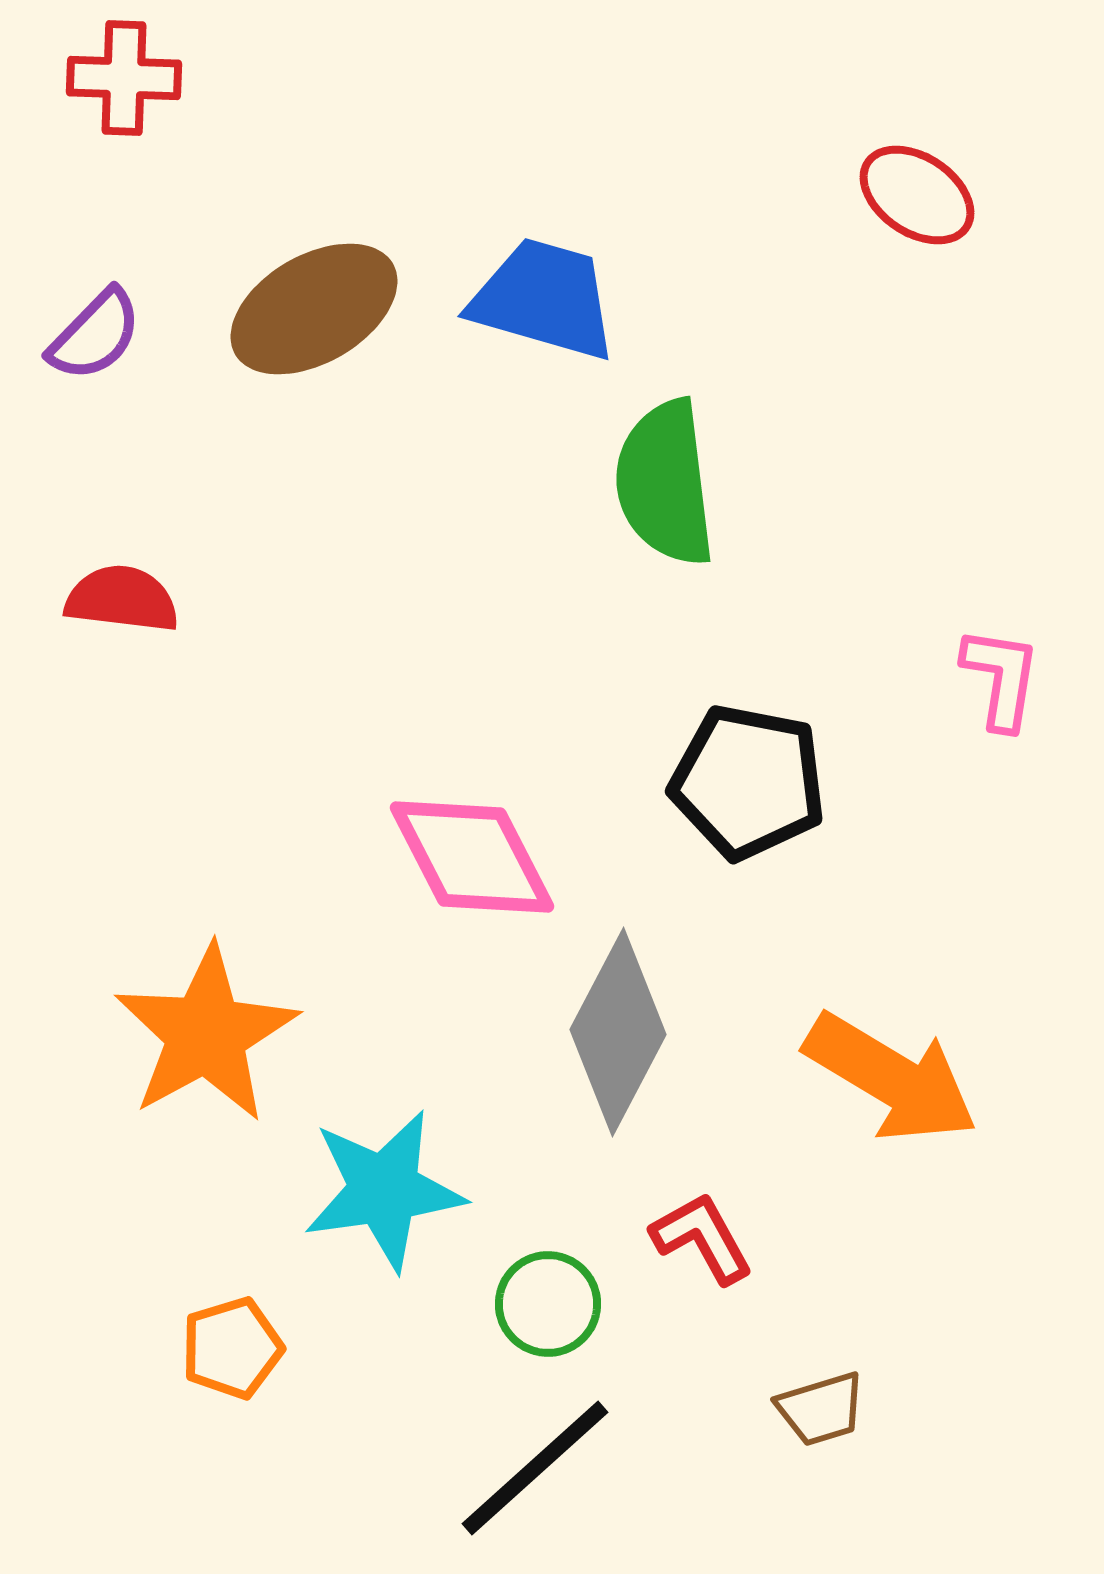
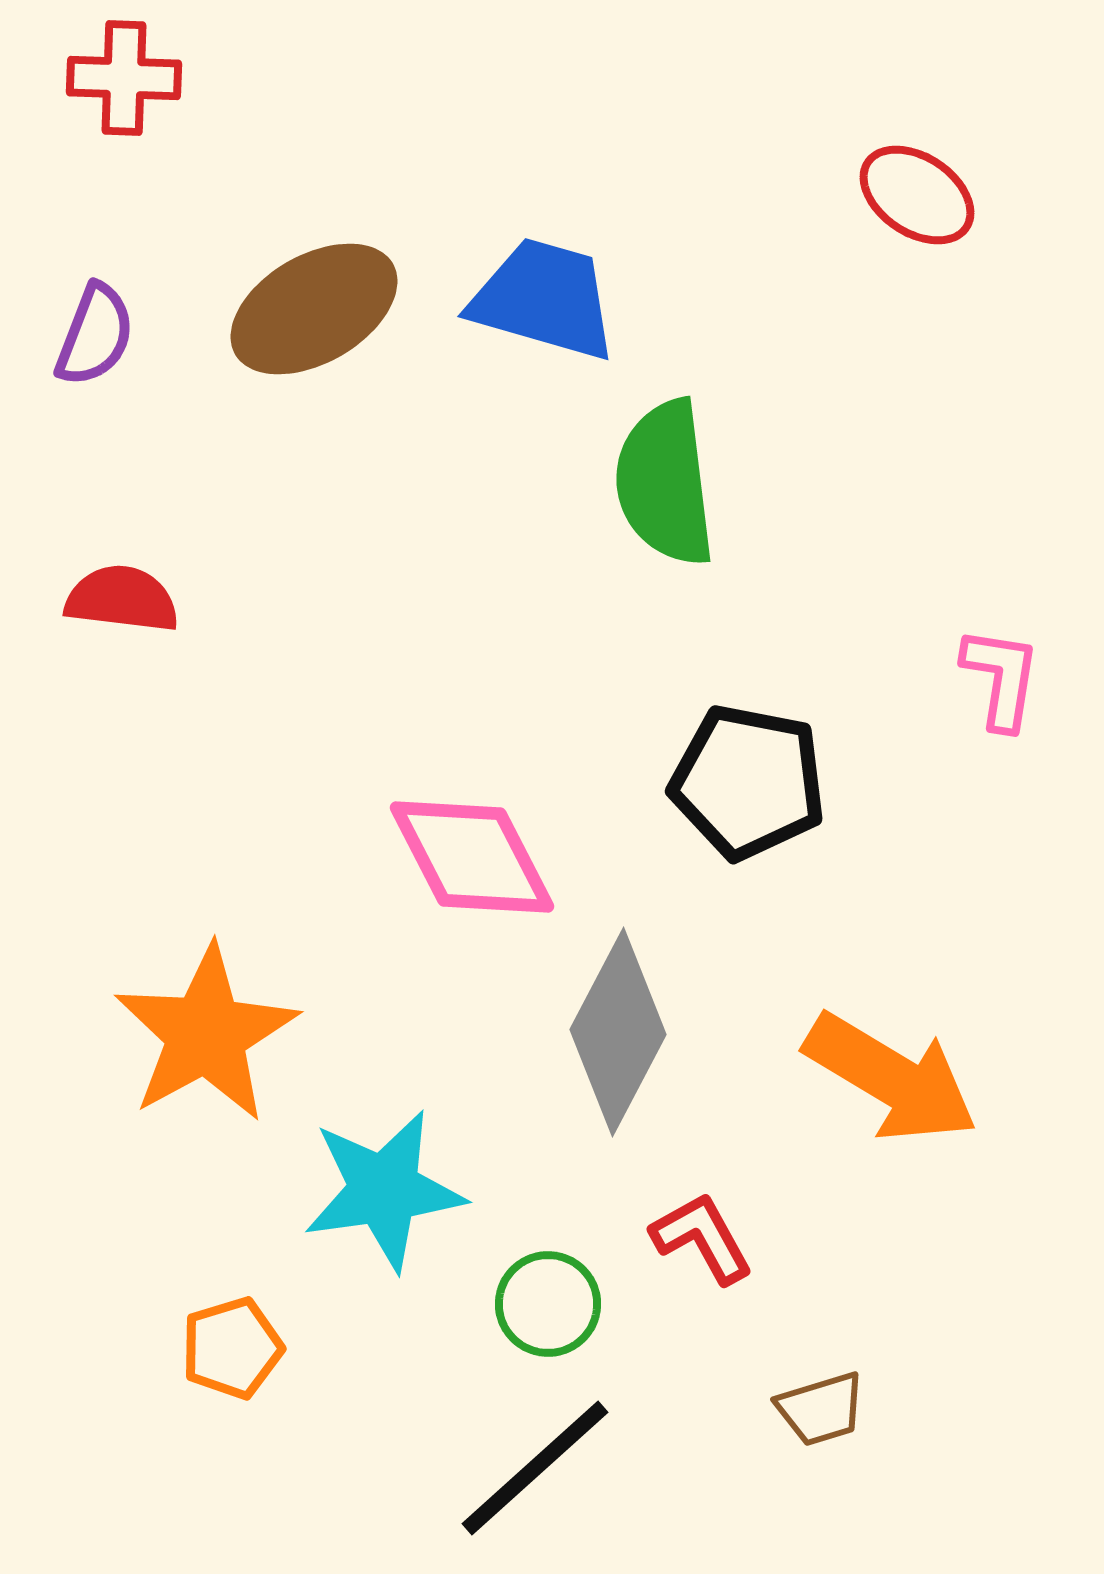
purple semicircle: rotated 23 degrees counterclockwise
